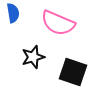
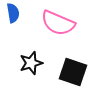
black star: moved 2 px left, 6 px down
